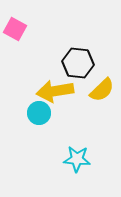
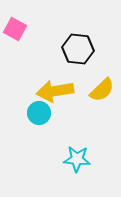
black hexagon: moved 14 px up
